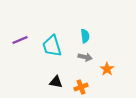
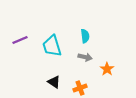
black triangle: moved 2 px left; rotated 24 degrees clockwise
orange cross: moved 1 px left, 1 px down
